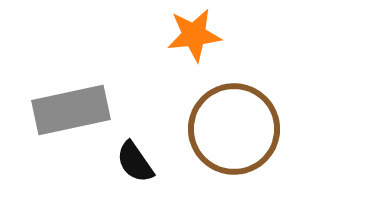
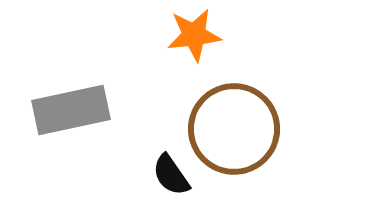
black semicircle: moved 36 px right, 13 px down
